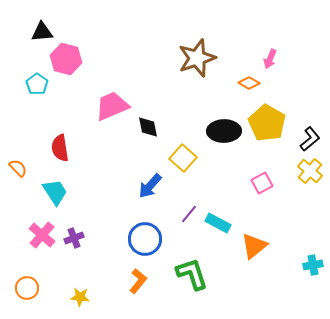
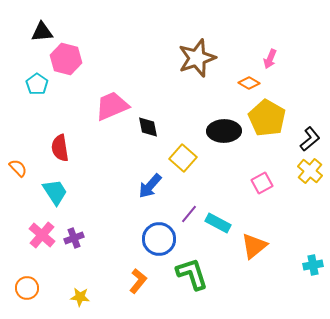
yellow pentagon: moved 5 px up
blue circle: moved 14 px right
